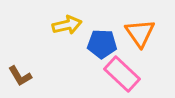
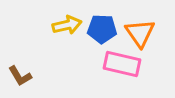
blue pentagon: moved 15 px up
pink rectangle: moved 10 px up; rotated 30 degrees counterclockwise
